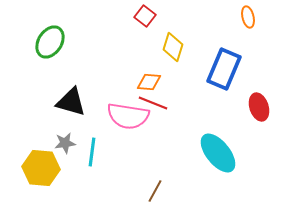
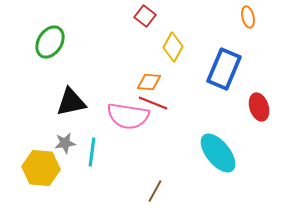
yellow diamond: rotated 12 degrees clockwise
black triangle: rotated 28 degrees counterclockwise
